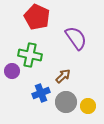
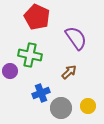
purple circle: moved 2 px left
brown arrow: moved 6 px right, 4 px up
gray circle: moved 5 px left, 6 px down
